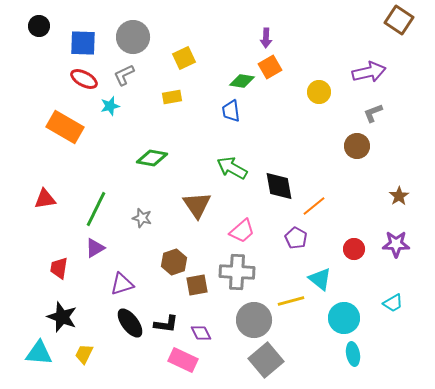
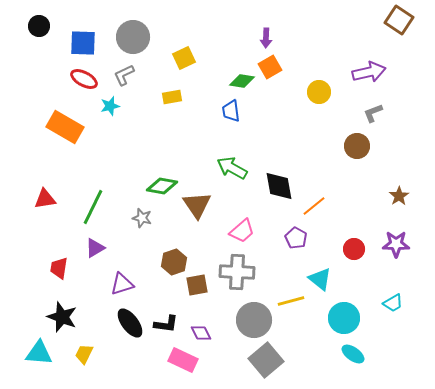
green diamond at (152, 158): moved 10 px right, 28 px down
green line at (96, 209): moved 3 px left, 2 px up
cyan ellipse at (353, 354): rotated 45 degrees counterclockwise
